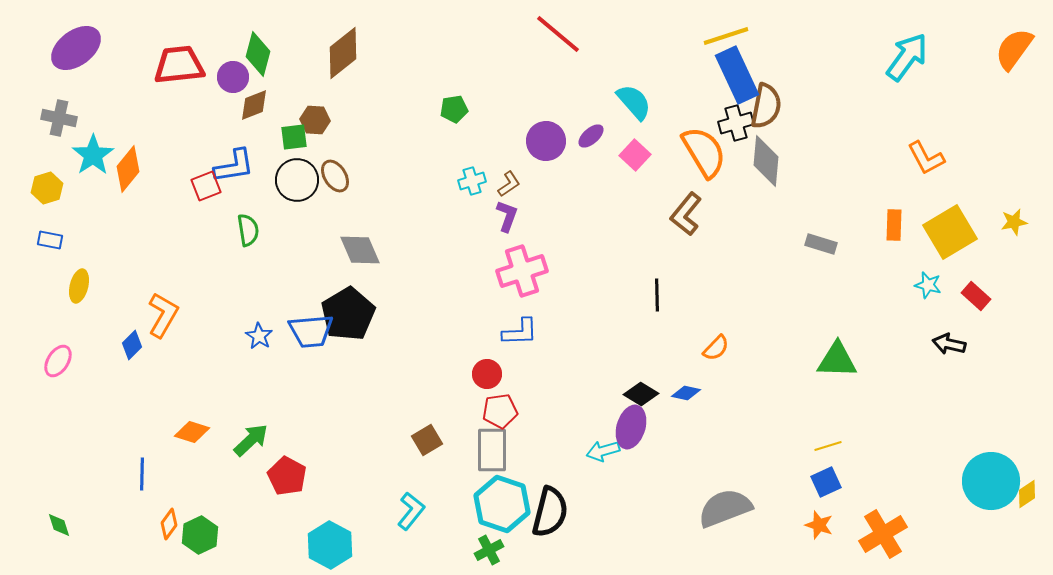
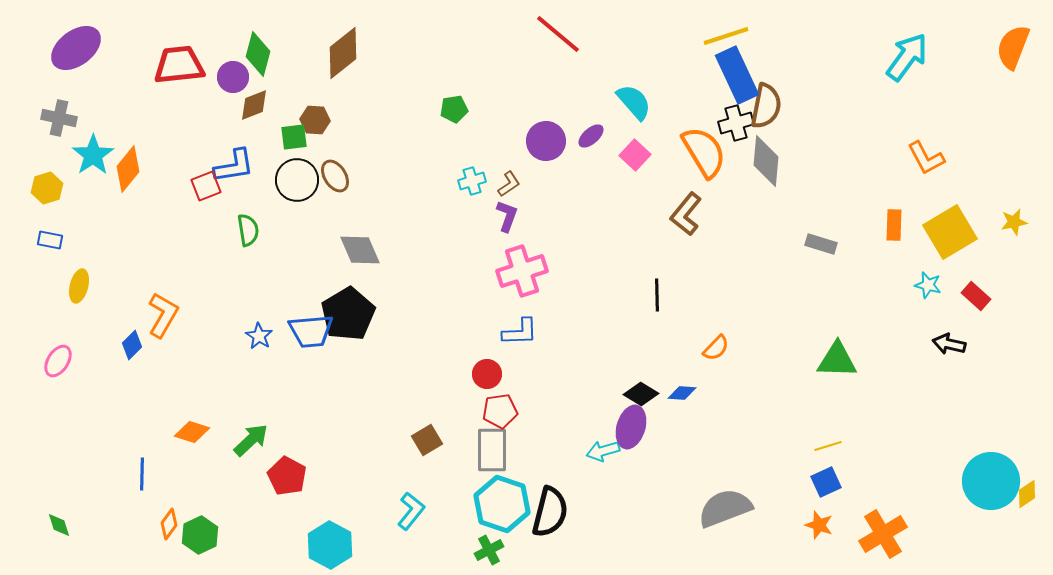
orange semicircle at (1014, 49): moved 1 px left, 2 px up; rotated 15 degrees counterclockwise
blue diamond at (686, 393): moved 4 px left; rotated 8 degrees counterclockwise
